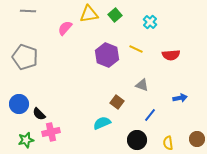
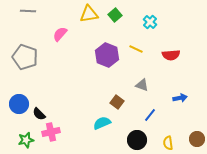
pink semicircle: moved 5 px left, 6 px down
